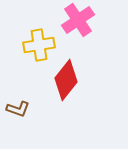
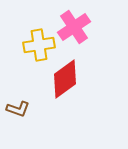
pink cross: moved 4 px left, 7 px down
red diamond: moved 1 px left, 1 px up; rotated 15 degrees clockwise
